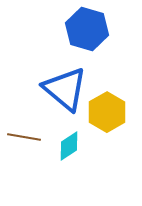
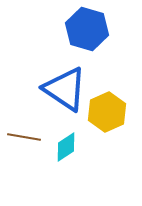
blue triangle: rotated 6 degrees counterclockwise
yellow hexagon: rotated 6 degrees clockwise
cyan diamond: moved 3 px left, 1 px down
